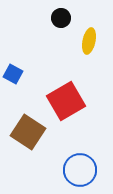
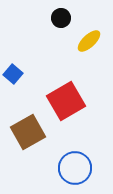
yellow ellipse: rotated 35 degrees clockwise
blue square: rotated 12 degrees clockwise
brown square: rotated 28 degrees clockwise
blue circle: moved 5 px left, 2 px up
